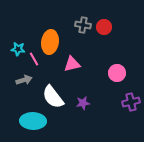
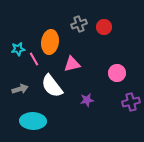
gray cross: moved 4 px left, 1 px up; rotated 28 degrees counterclockwise
cyan star: rotated 16 degrees counterclockwise
gray arrow: moved 4 px left, 9 px down
white semicircle: moved 1 px left, 11 px up
purple star: moved 4 px right, 3 px up
